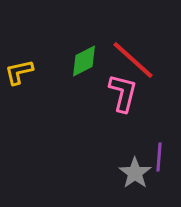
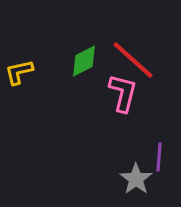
gray star: moved 1 px right, 6 px down
